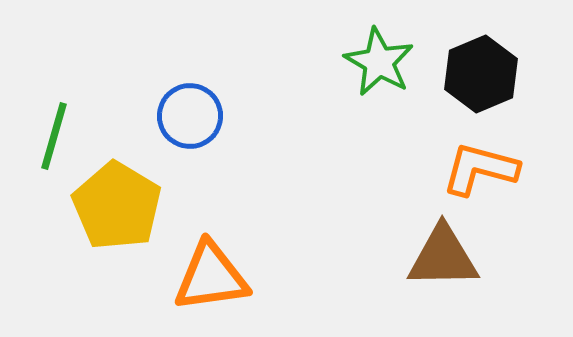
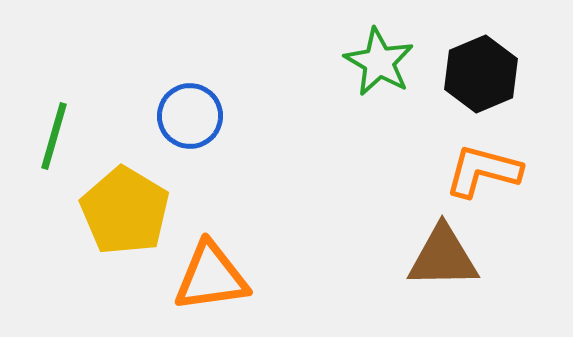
orange L-shape: moved 3 px right, 2 px down
yellow pentagon: moved 8 px right, 5 px down
